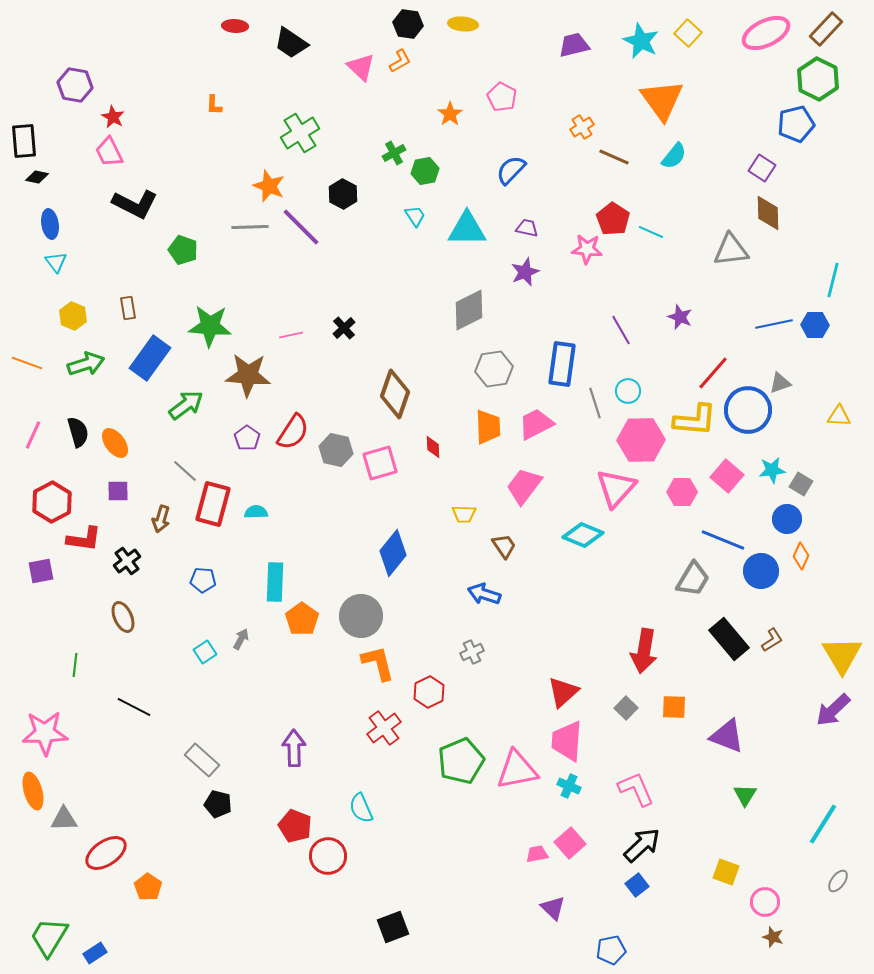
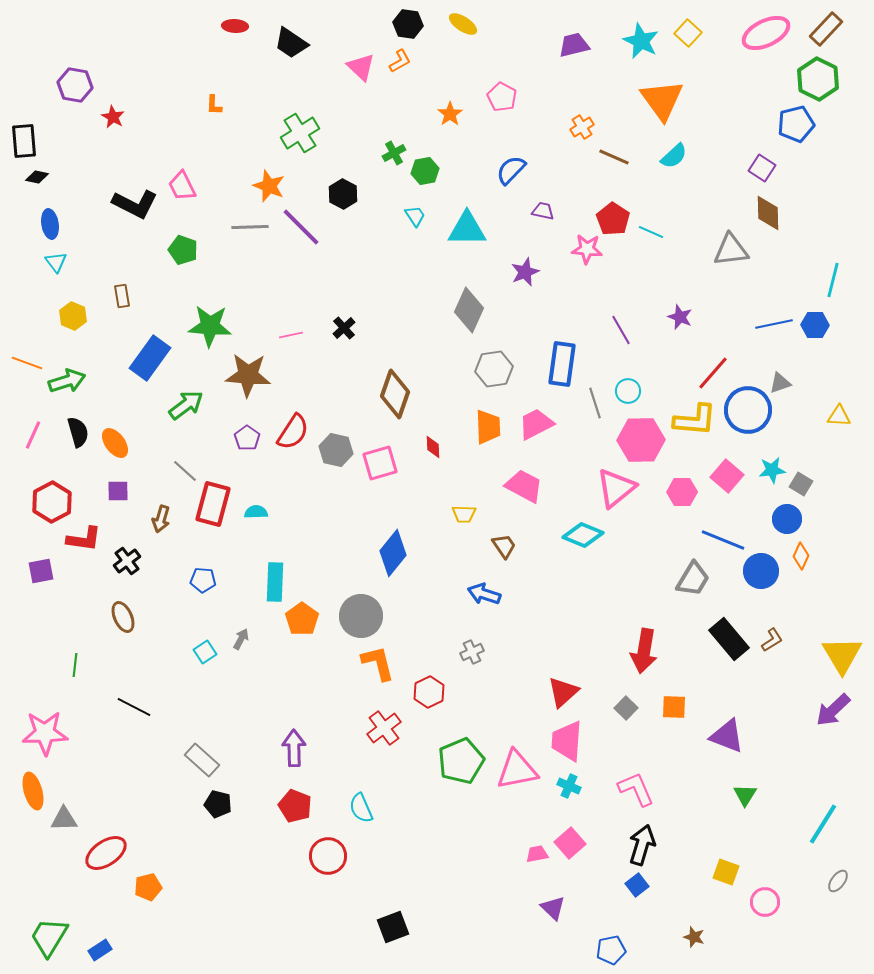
yellow ellipse at (463, 24): rotated 28 degrees clockwise
pink trapezoid at (109, 152): moved 73 px right, 34 px down
cyan semicircle at (674, 156): rotated 8 degrees clockwise
purple trapezoid at (527, 228): moved 16 px right, 17 px up
brown rectangle at (128, 308): moved 6 px left, 12 px up
gray diamond at (469, 310): rotated 39 degrees counterclockwise
green arrow at (86, 364): moved 19 px left, 17 px down
pink trapezoid at (524, 486): rotated 81 degrees clockwise
pink triangle at (616, 488): rotated 9 degrees clockwise
red pentagon at (295, 826): moved 20 px up
black arrow at (642, 845): rotated 30 degrees counterclockwise
orange pentagon at (148, 887): rotated 24 degrees clockwise
brown star at (773, 937): moved 79 px left
blue rectangle at (95, 953): moved 5 px right, 3 px up
